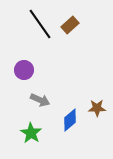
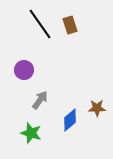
brown rectangle: rotated 66 degrees counterclockwise
gray arrow: rotated 78 degrees counterclockwise
green star: rotated 15 degrees counterclockwise
